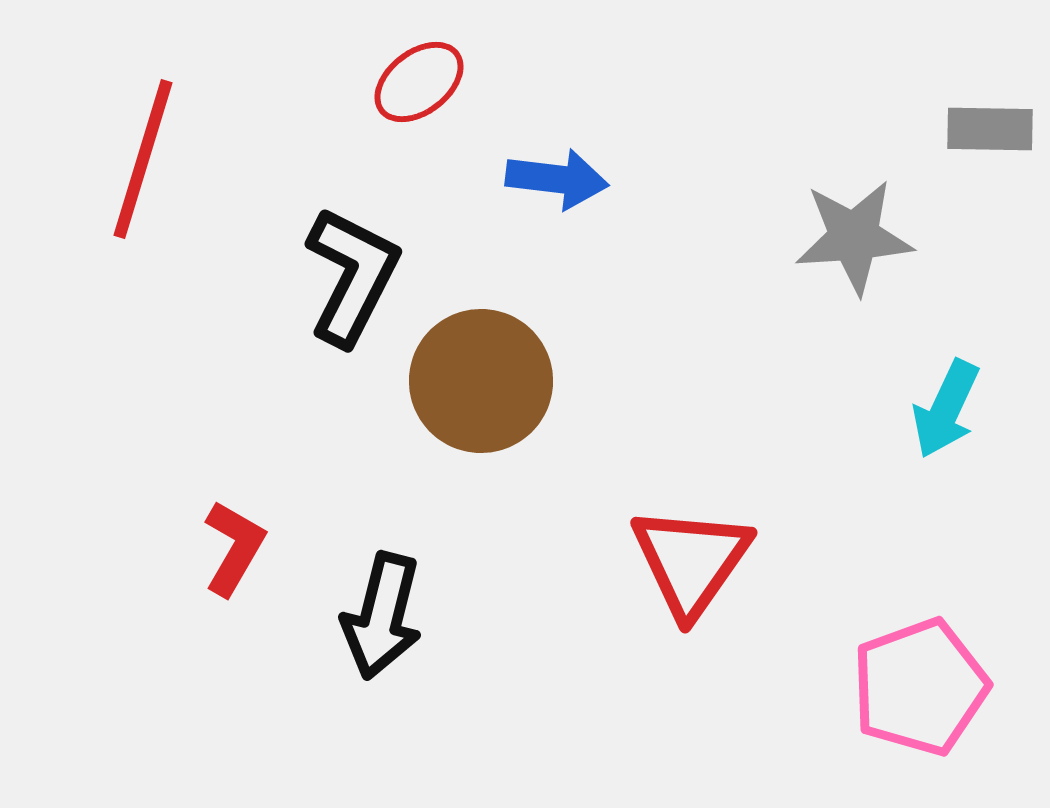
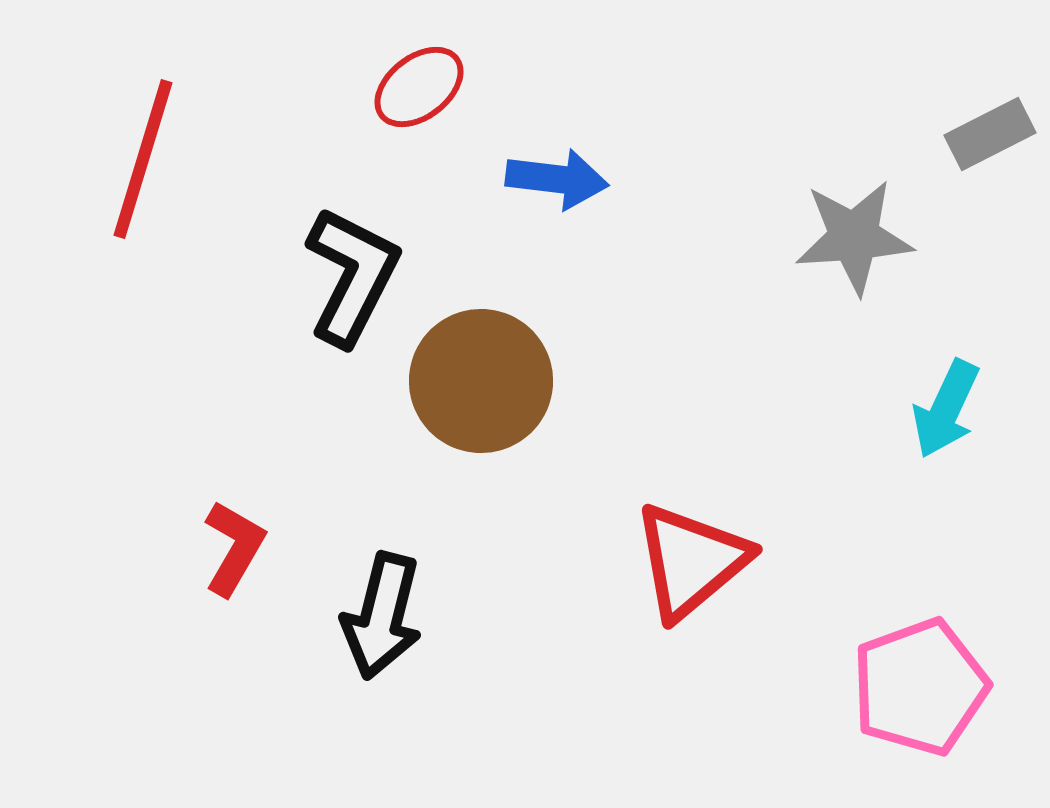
red ellipse: moved 5 px down
gray rectangle: moved 5 px down; rotated 28 degrees counterclockwise
red triangle: rotated 15 degrees clockwise
